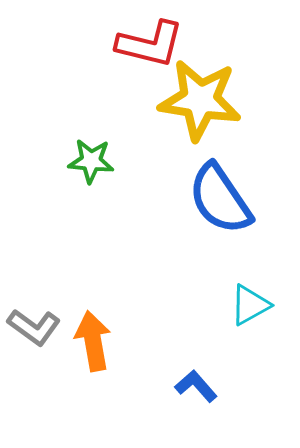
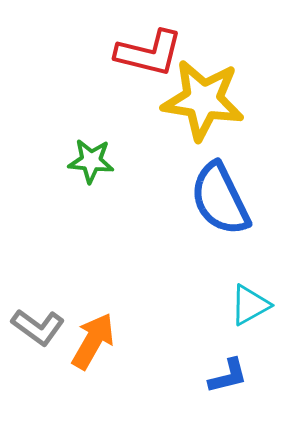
red L-shape: moved 1 px left, 9 px down
yellow star: moved 3 px right
blue semicircle: rotated 8 degrees clockwise
gray L-shape: moved 4 px right
orange arrow: rotated 40 degrees clockwise
blue L-shape: moved 32 px right, 10 px up; rotated 117 degrees clockwise
